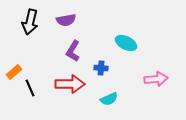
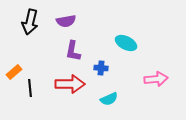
purple semicircle: moved 1 px down
purple L-shape: rotated 20 degrees counterclockwise
black line: rotated 18 degrees clockwise
